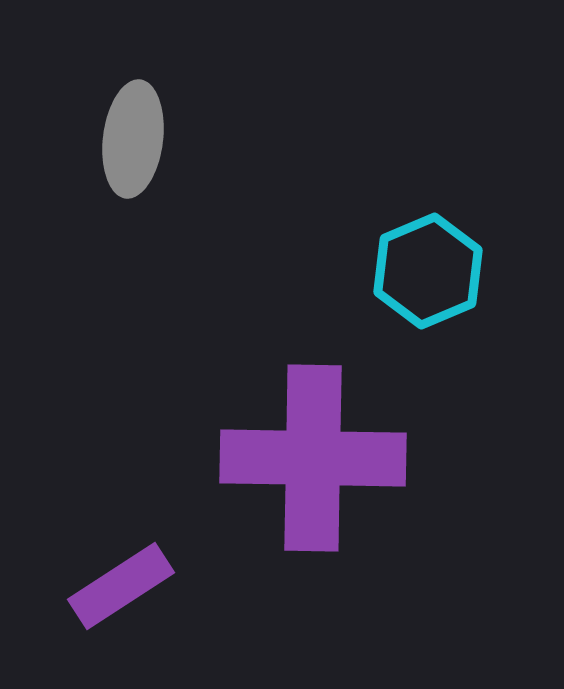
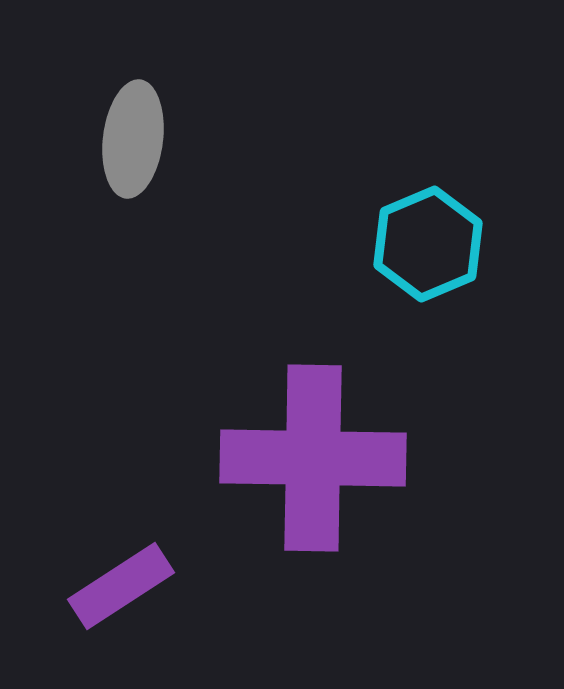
cyan hexagon: moved 27 px up
